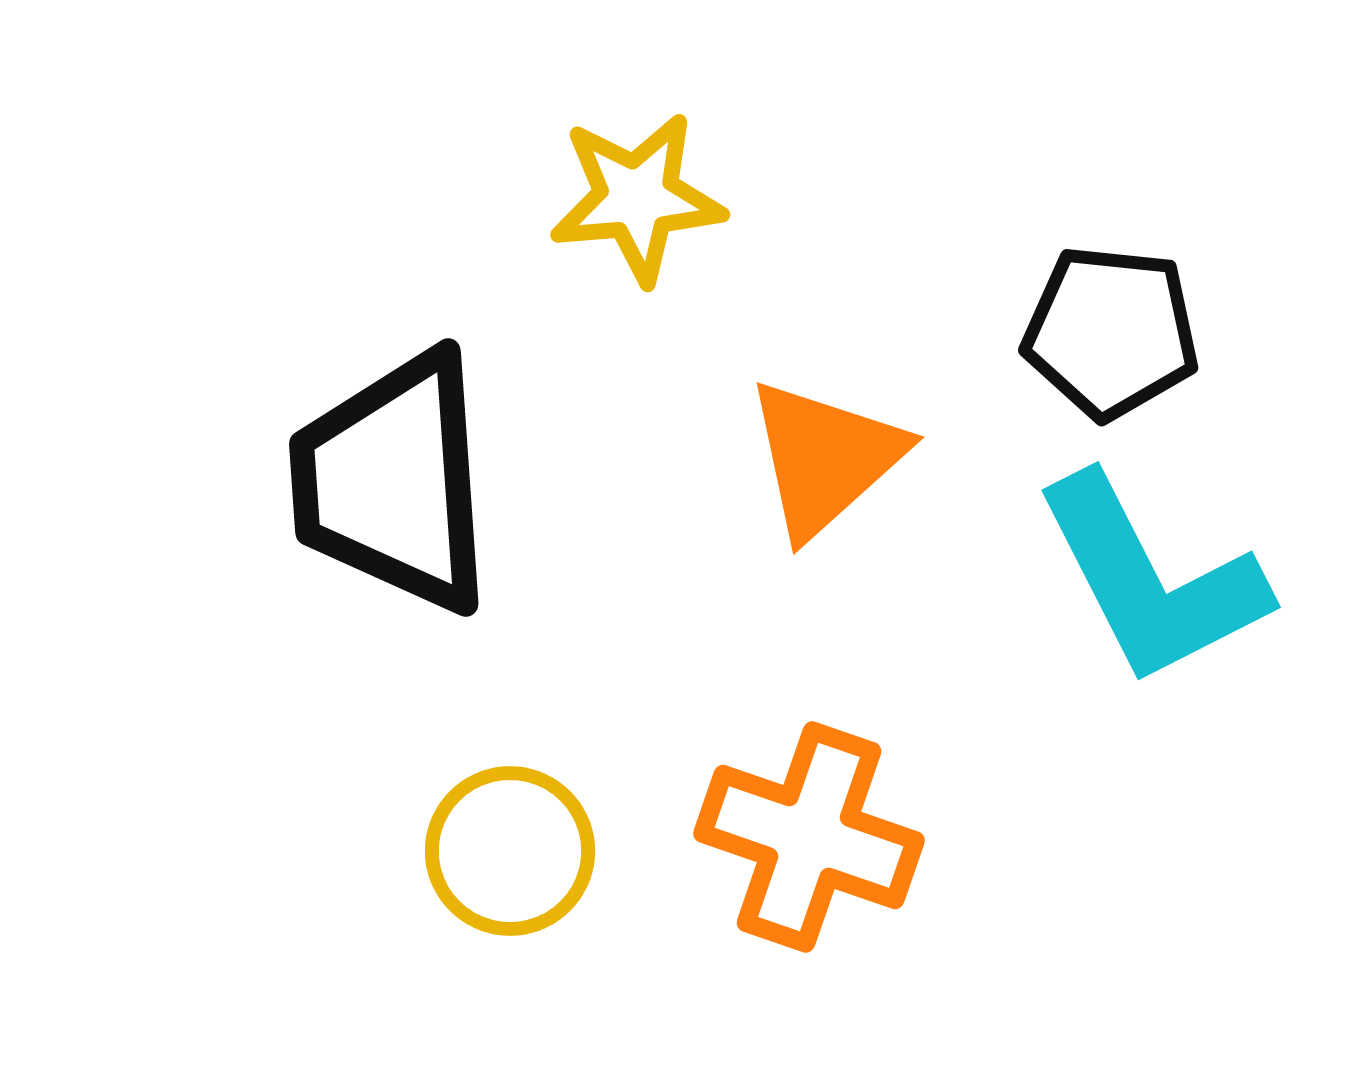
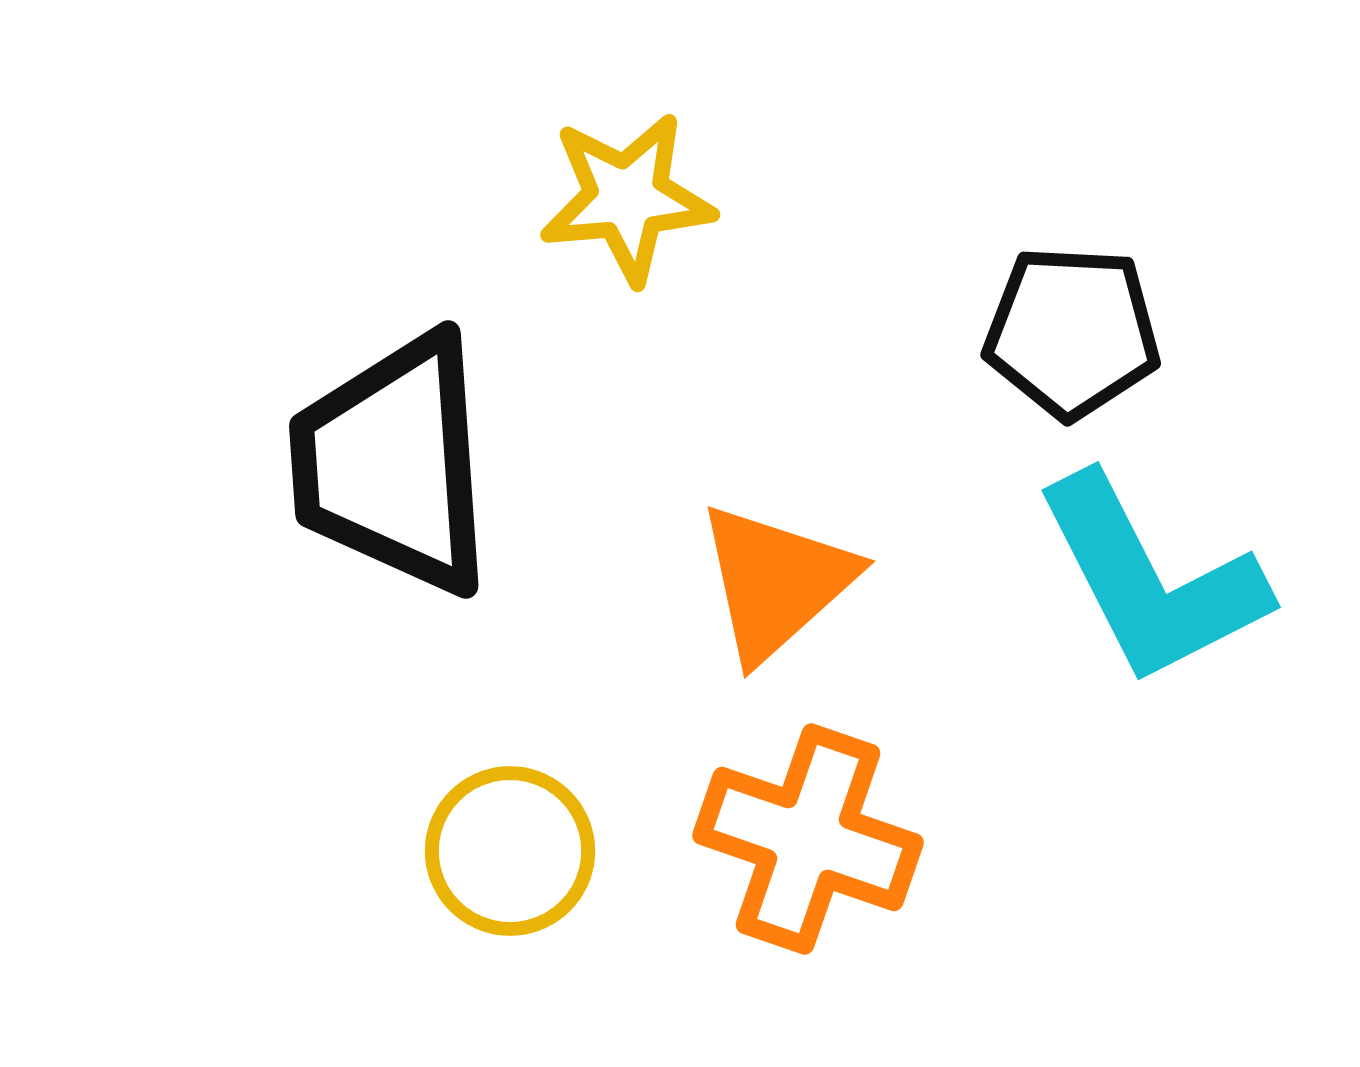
yellow star: moved 10 px left
black pentagon: moved 39 px left; rotated 3 degrees counterclockwise
orange triangle: moved 49 px left, 124 px down
black trapezoid: moved 18 px up
orange cross: moved 1 px left, 2 px down
